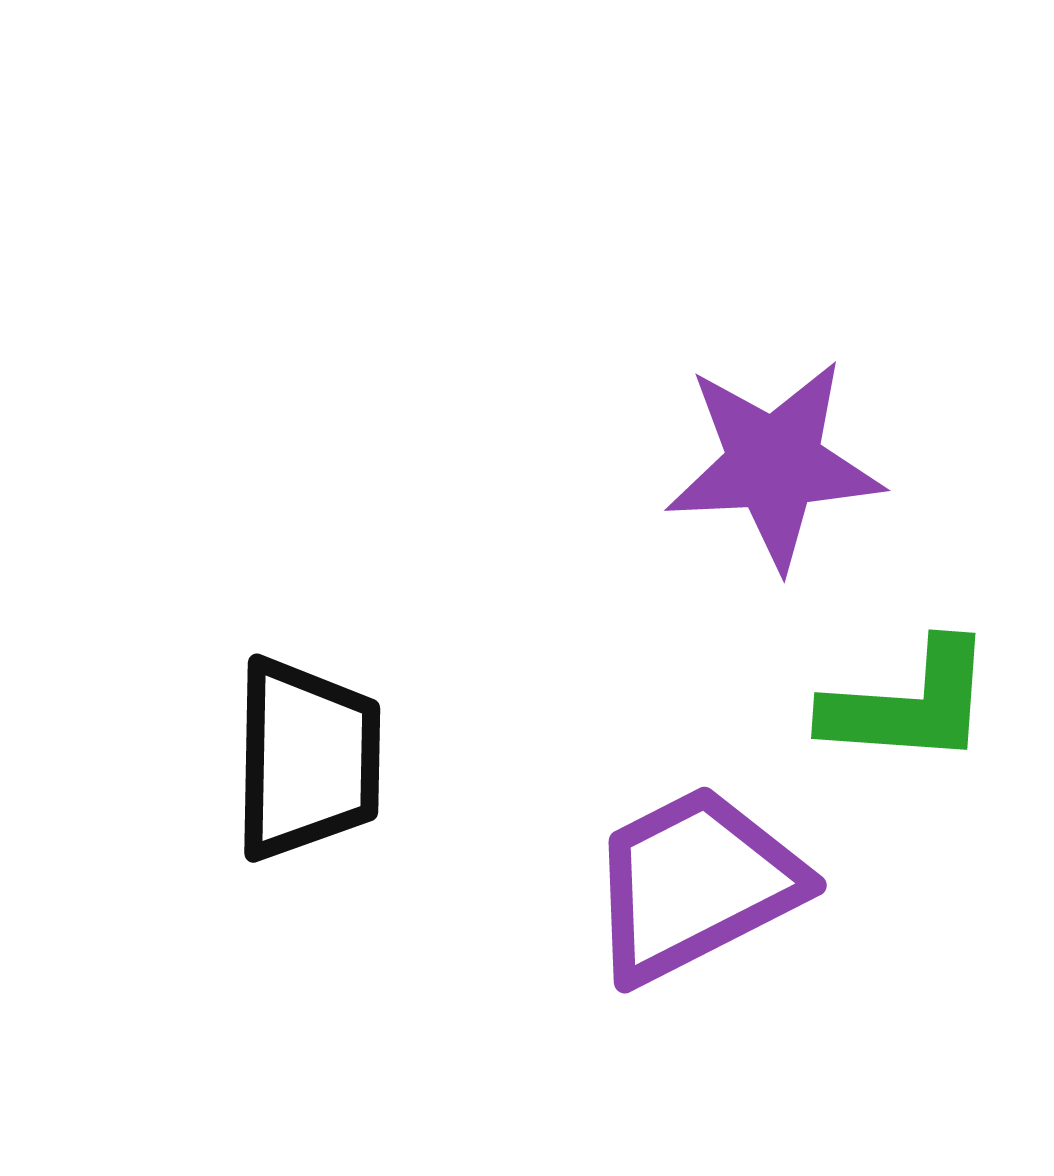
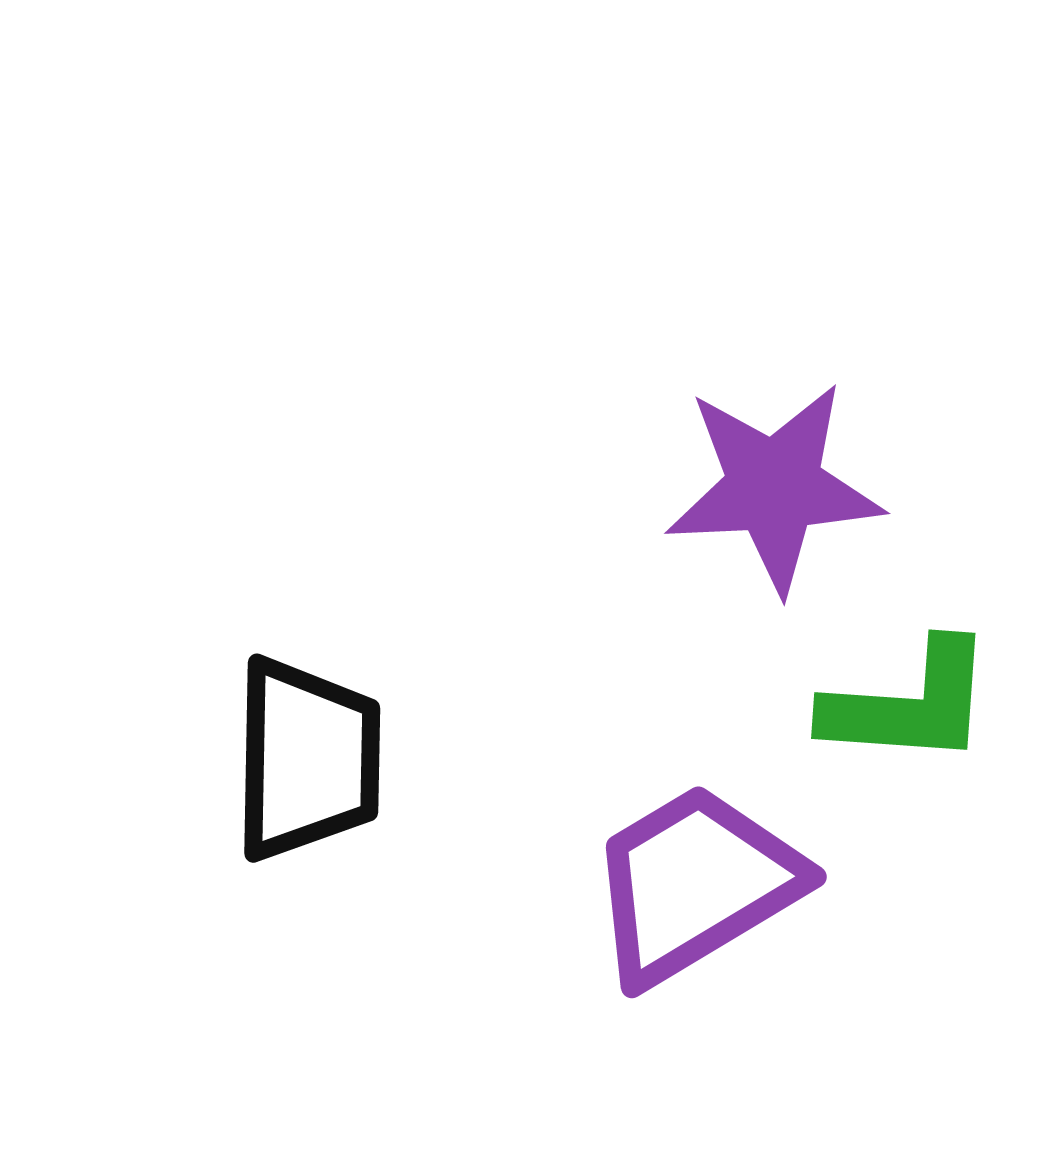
purple star: moved 23 px down
purple trapezoid: rotated 4 degrees counterclockwise
